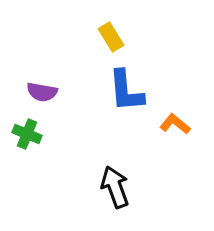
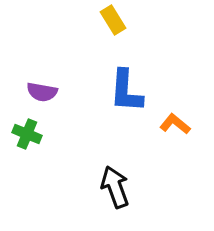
yellow rectangle: moved 2 px right, 17 px up
blue L-shape: rotated 9 degrees clockwise
